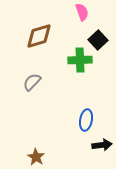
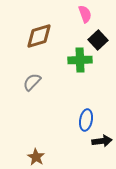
pink semicircle: moved 3 px right, 2 px down
black arrow: moved 4 px up
